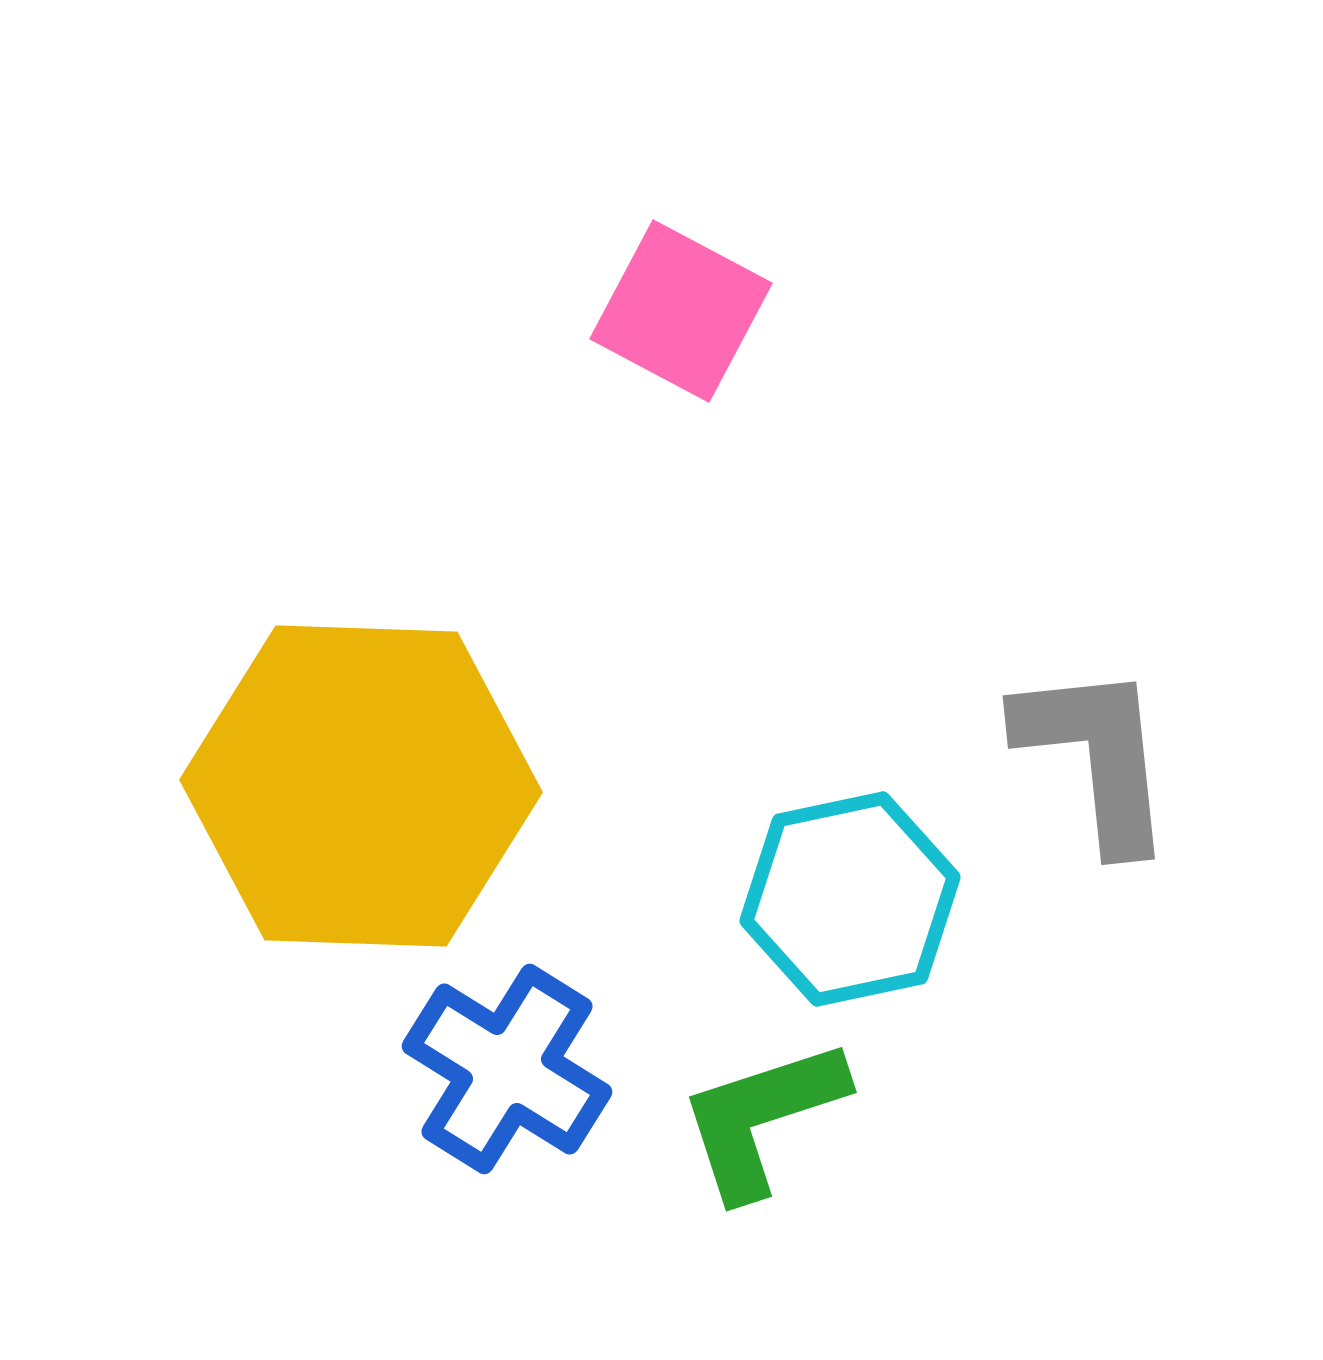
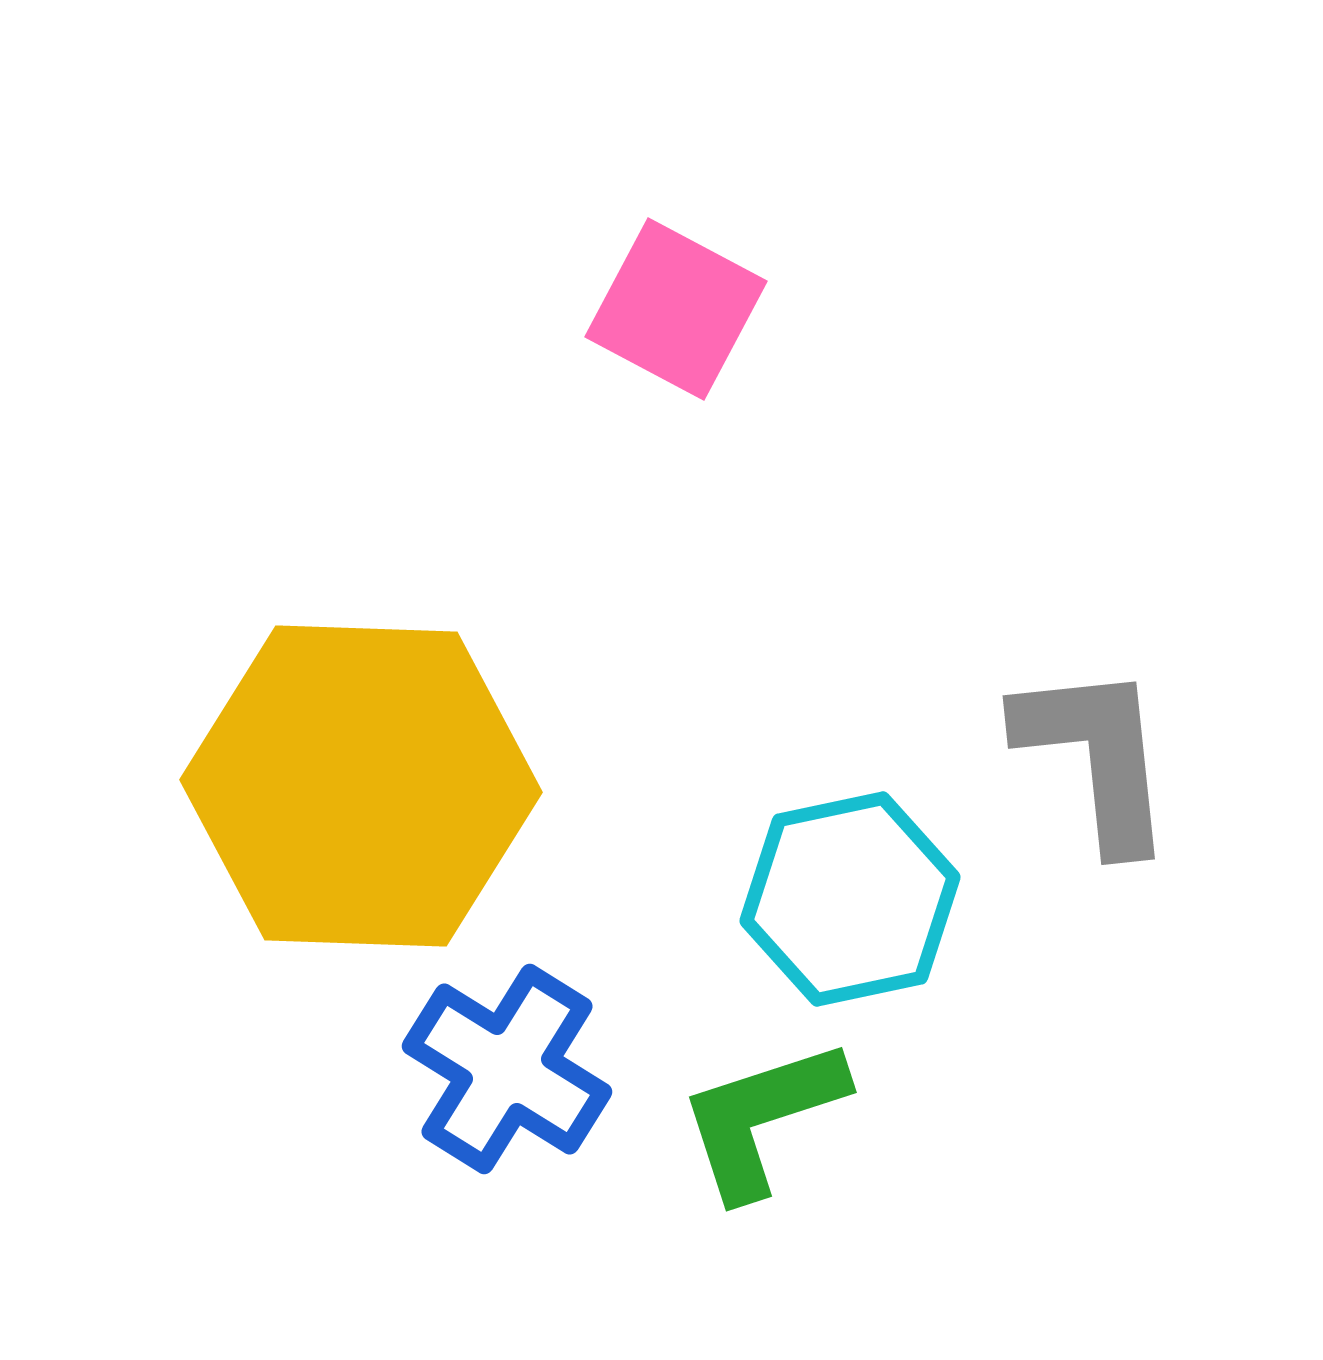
pink square: moved 5 px left, 2 px up
